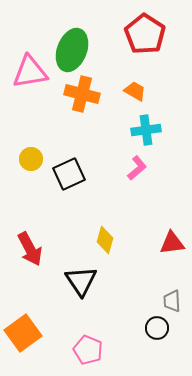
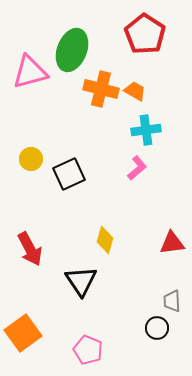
pink triangle: rotated 6 degrees counterclockwise
orange cross: moved 19 px right, 5 px up
